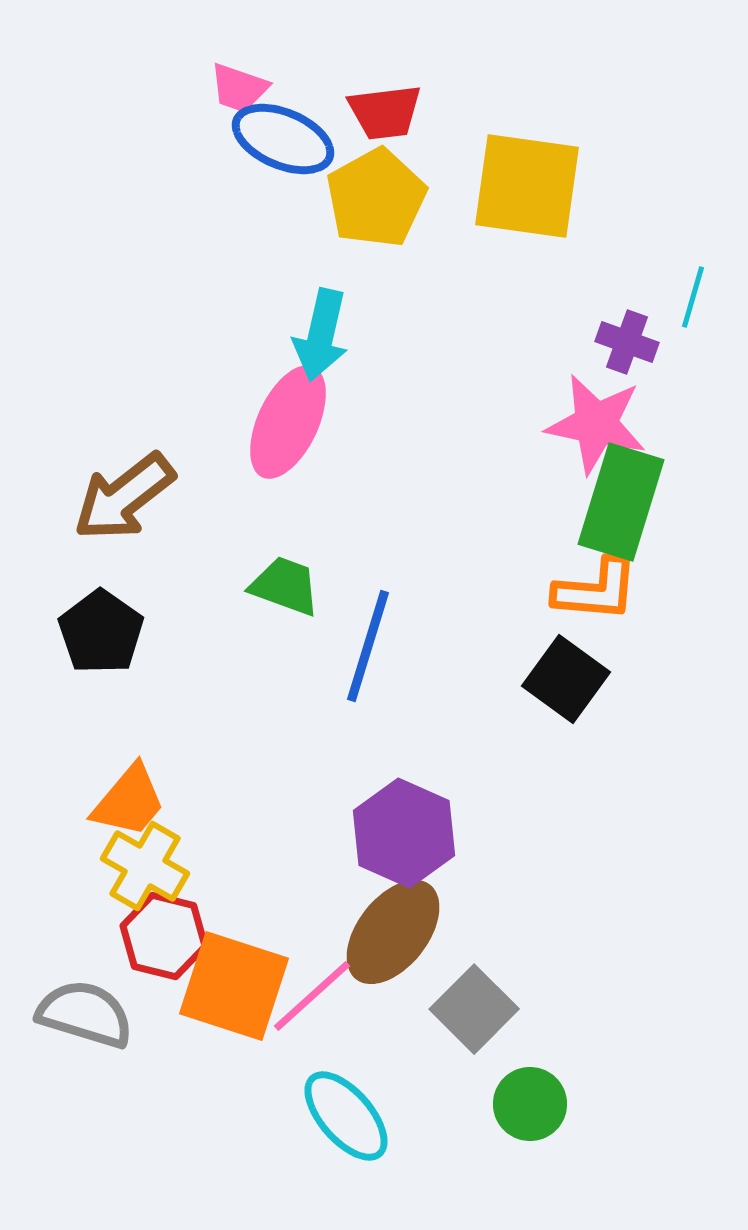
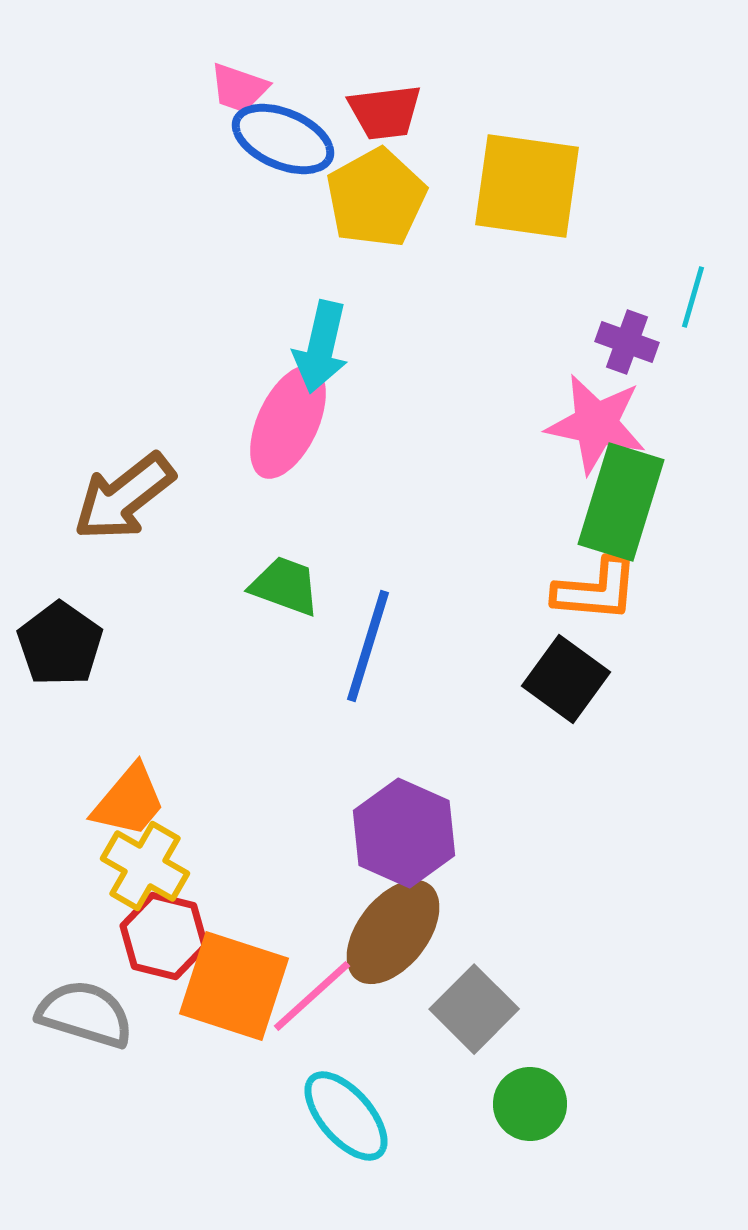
cyan arrow: moved 12 px down
black pentagon: moved 41 px left, 12 px down
